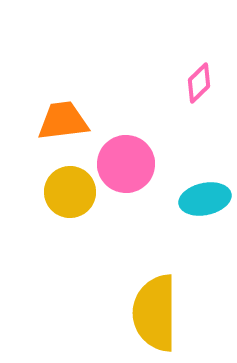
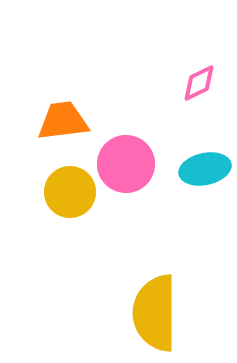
pink diamond: rotated 18 degrees clockwise
cyan ellipse: moved 30 px up
